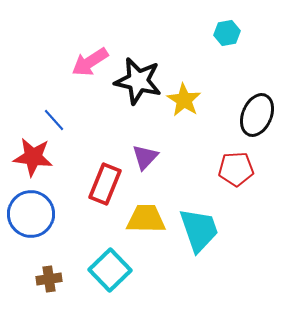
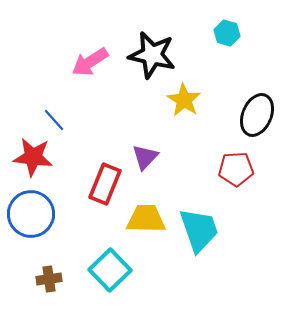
cyan hexagon: rotated 25 degrees clockwise
black star: moved 14 px right, 26 px up
